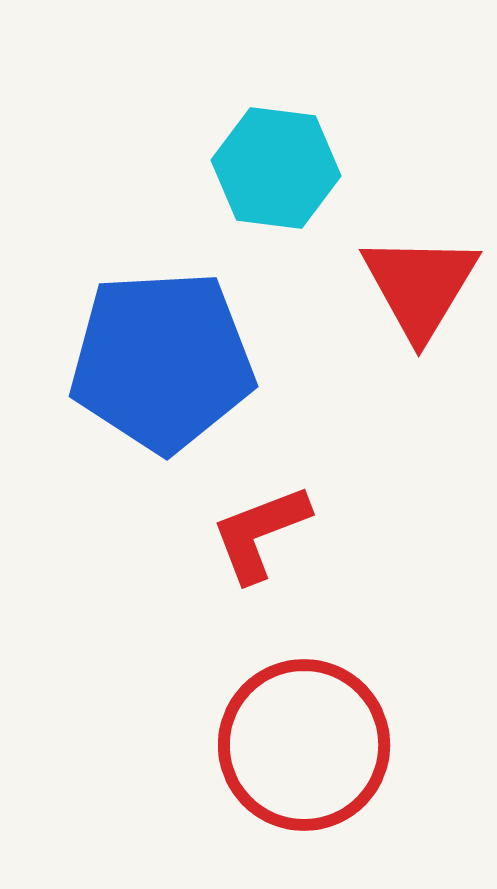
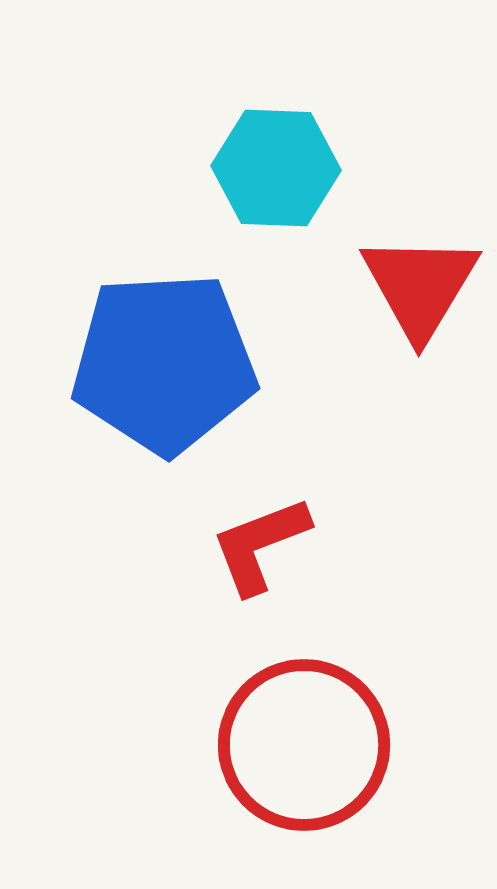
cyan hexagon: rotated 5 degrees counterclockwise
blue pentagon: moved 2 px right, 2 px down
red L-shape: moved 12 px down
